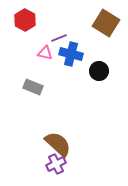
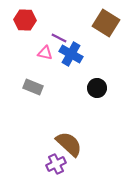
red hexagon: rotated 25 degrees counterclockwise
purple line: rotated 49 degrees clockwise
blue cross: rotated 15 degrees clockwise
black circle: moved 2 px left, 17 px down
brown semicircle: moved 11 px right
